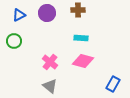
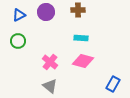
purple circle: moved 1 px left, 1 px up
green circle: moved 4 px right
